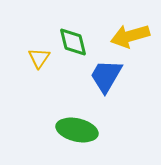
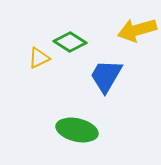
yellow arrow: moved 7 px right, 6 px up
green diamond: moved 3 px left; rotated 44 degrees counterclockwise
yellow triangle: rotated 30 degrees clockwise
